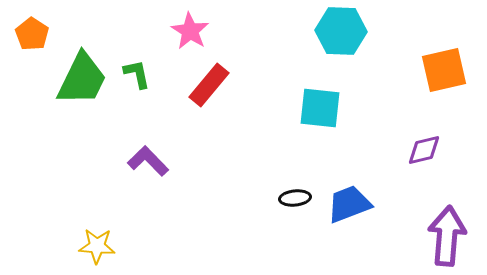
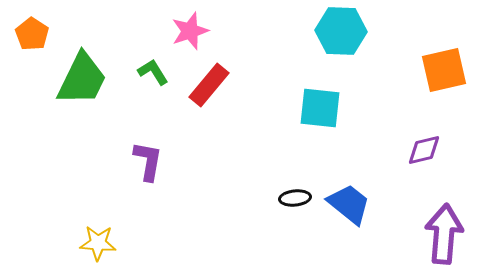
pink star: rotated 21 degrees clockwise
green L-shape: moved 16 px right, 2 px up; rotated 20 degrees counterclockwise
purple L-shape: rotated 54 degrees clockwise
blue trapezoid: rotated 60 degrees clockwise
purple arrow: moved 3 px left, 2 px up
yellow star: moved 1 px right, 3 px up
